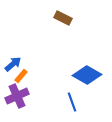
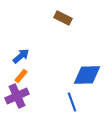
blue arrow: moved 8 px right, 8 px up
blue diamond: rotated 32 degrees counterclockwise
